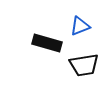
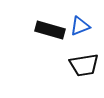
black rectangle: moved 3 px right, 13 px up
